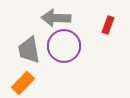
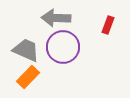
purple circle: moved 1 px left, 1 px down
gray trapezoid: moved 3 px left; rotated 124 degrees clockwise
orange rectangle: moved 5 px right, 6 px up
